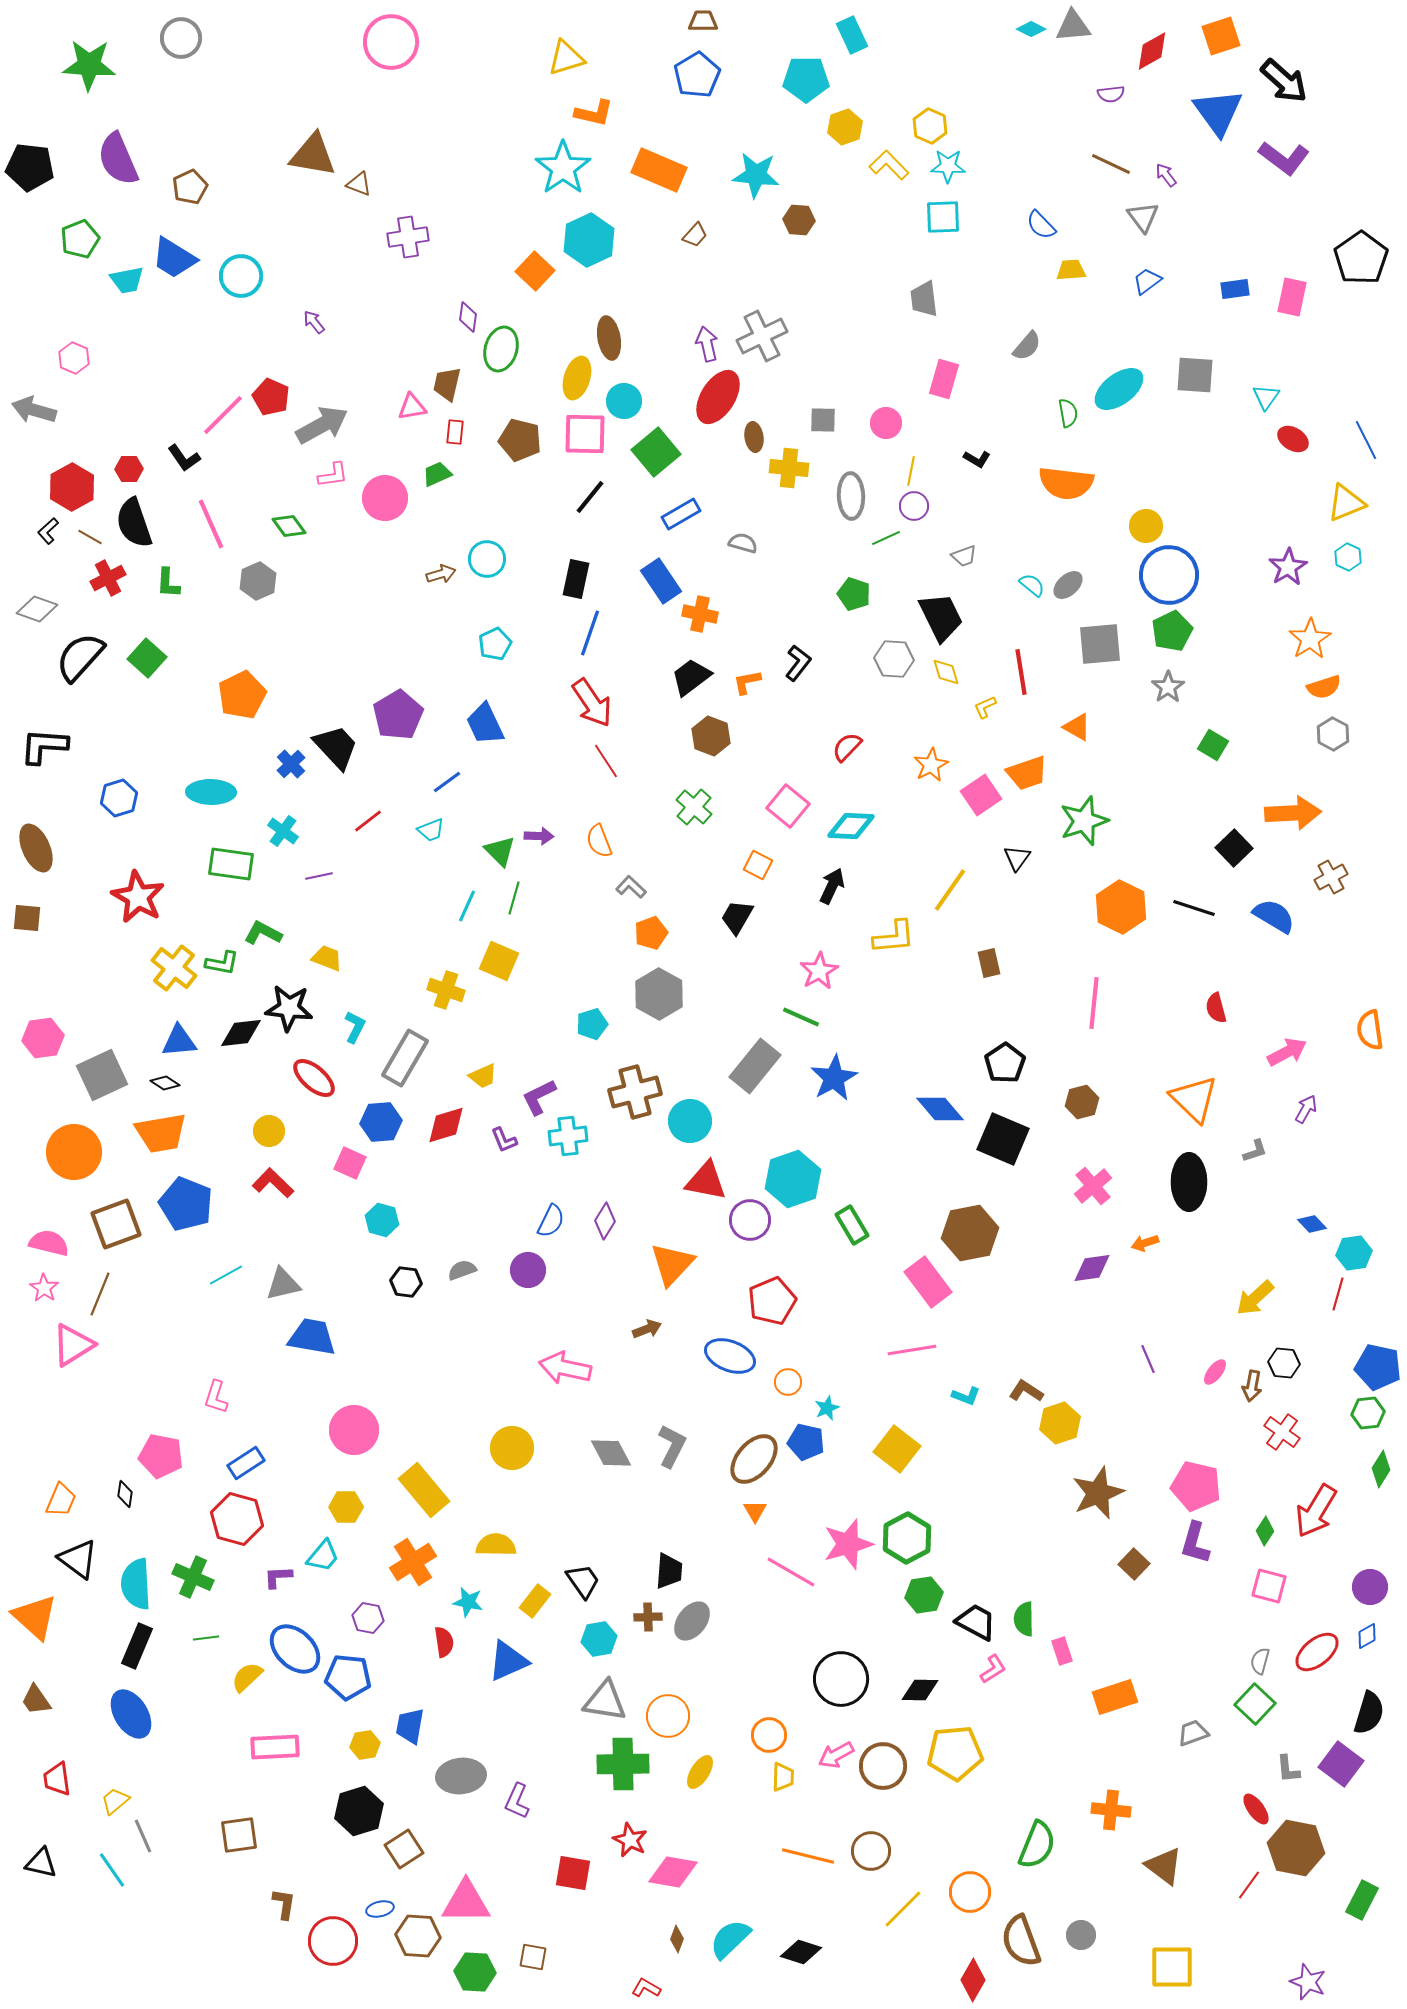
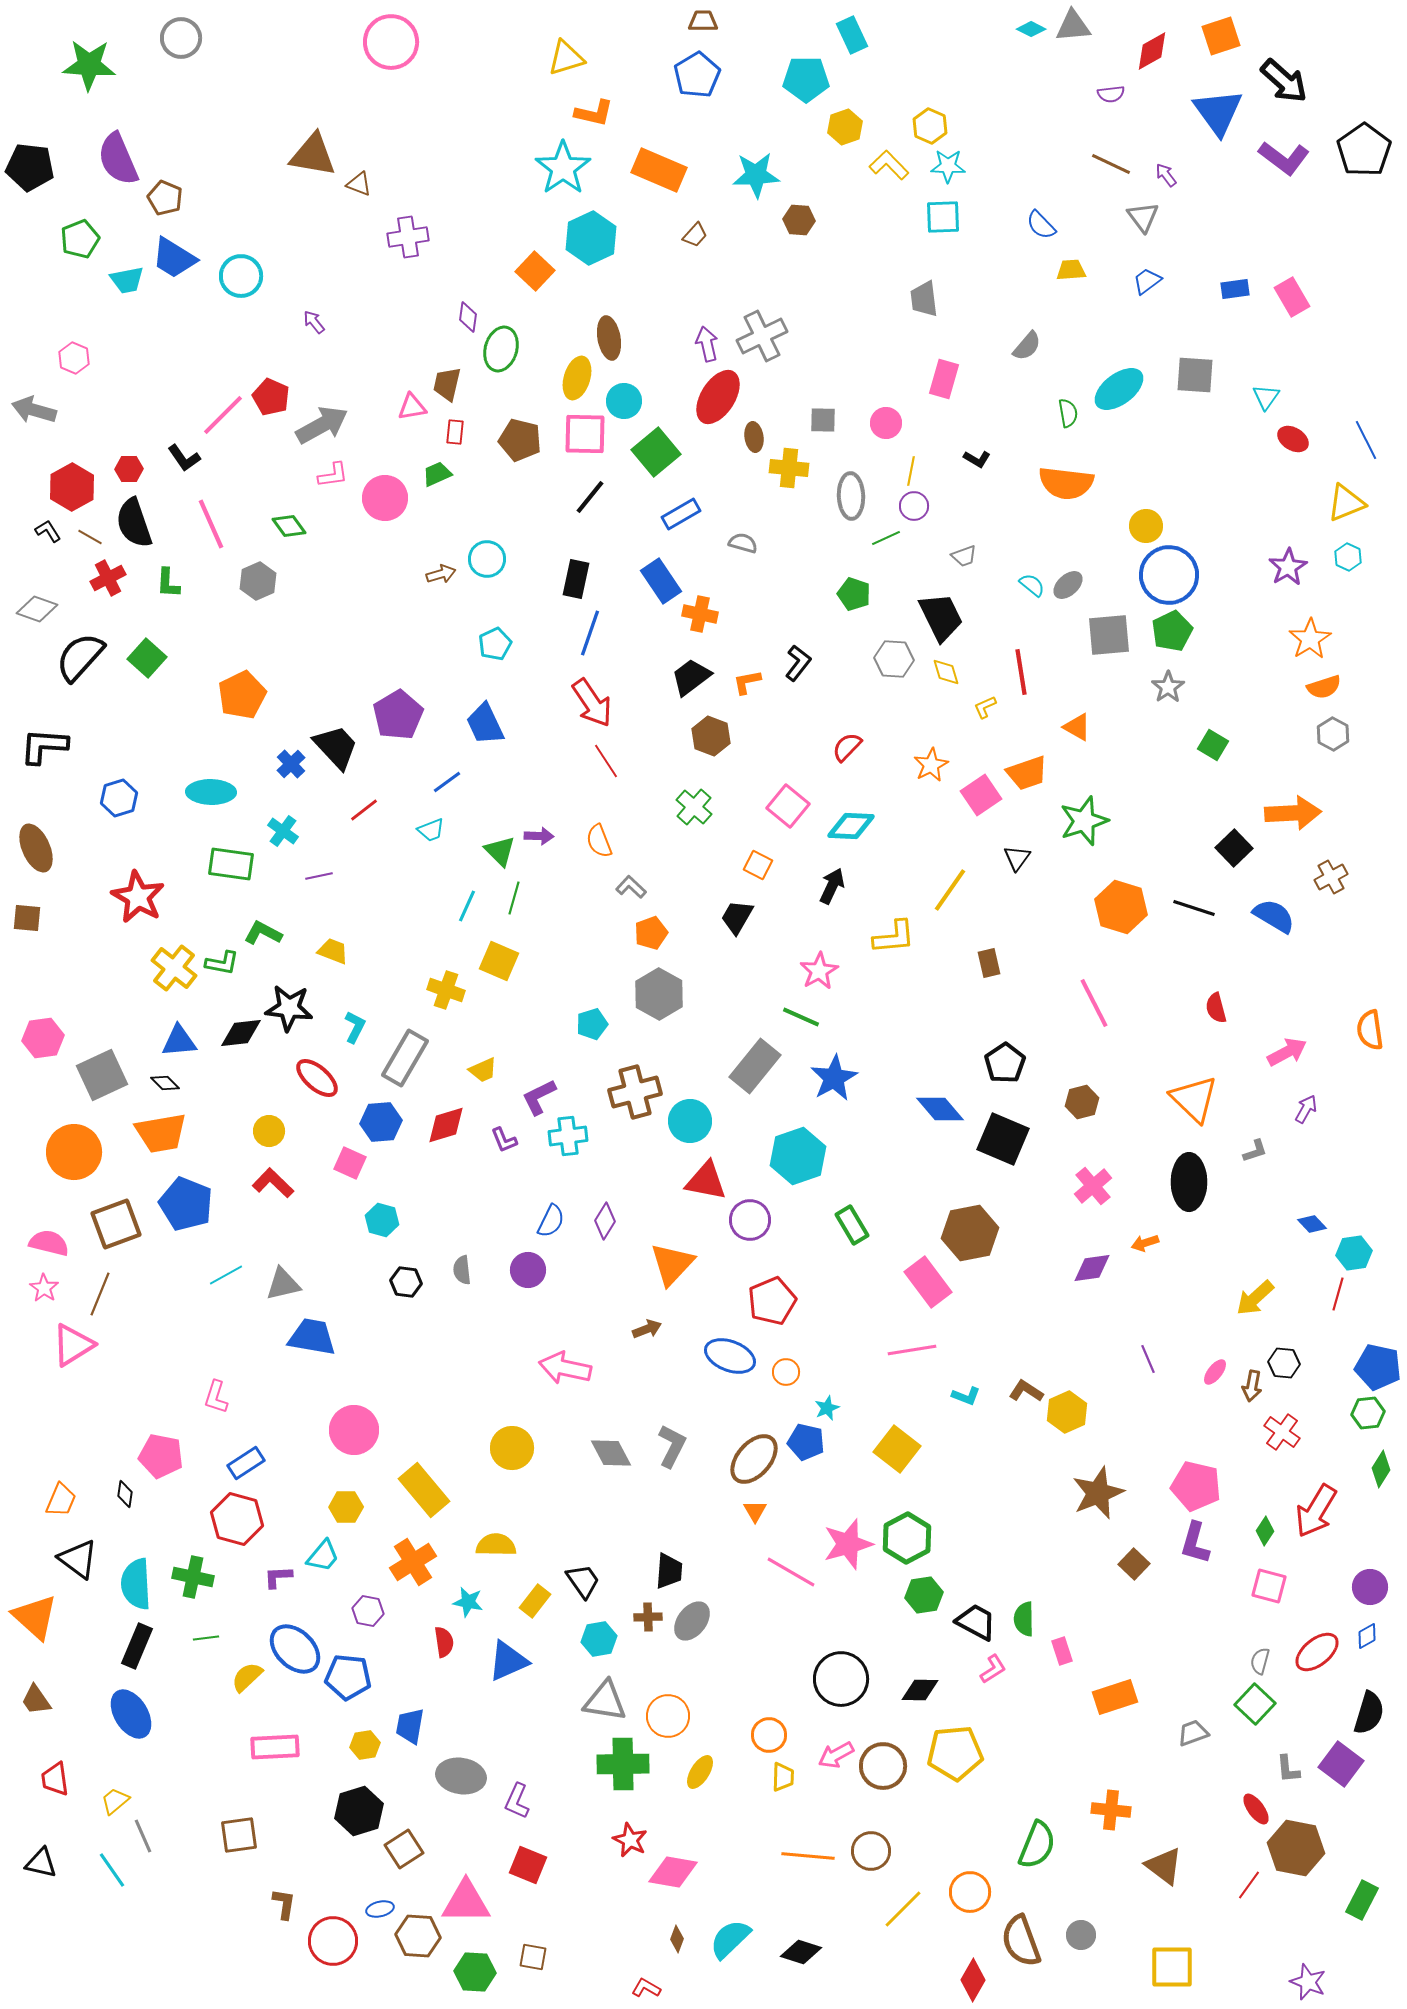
cyan star at (756, 175): rotated 9 degrees counterclockwise
brown pentagon at (190, 187): moved 25 px left, 11 px down; rotated 24 degrees counterclockwise
cyan hexagon at (589, 240): moved 2 px right, 2 px up
black pentagon at (1361, 258): moved 3 px right, 108 px up
pink rectangle at (1292, 297): rotated 42 degrees counterclockwise
black L-shape at (48, 531): rotated 100 degrees clockwise
gray square at (1100, 644): moved 9 px right, 9 px up
red line at (368, 821): moved 4 px left, 11 px up
orange hexagon at (1121, 907): rotated 9 degrees counterclockwise
yellow trapezoid at (327, 958): moved 6 px right, 7 px up
pink line at (1094, 1003): rotated 33 degrees counterclockwise
yellow trapezoid at (483, 1076): moved 6 px up
red ellipse at (314, 1078): moved 3 px right
black diamond at (165, 1083): rotated 12 degrees clockwise
cyan hexagon at (793, 1179): moved 5 px right, 23 px up
gray semicircle at (462, 1270): rotated 76 degrees counterclockwise
orange circle at (788, 1382): moved 2 px left, 10 px up
yellow hexagon at (1060, 1423): moved 7 px right, 11 px up; rotated 6 degrees counterclockwise
green cross at (193, 1577): rotated 12 degrees counterclockwise
purple hexagon at (368, 1618): moved 7 px up
gray ellipse at (461, 1776): rotated 15 degrees clockwise
red trapezoid at (57, 1779): moved 2 px left
orange line at (808, 1856): rotated 9 degrees counterclockwise
red square at (573, 1873): moved 45 px left, 8 px up; rotated 12 degrees clockwise
